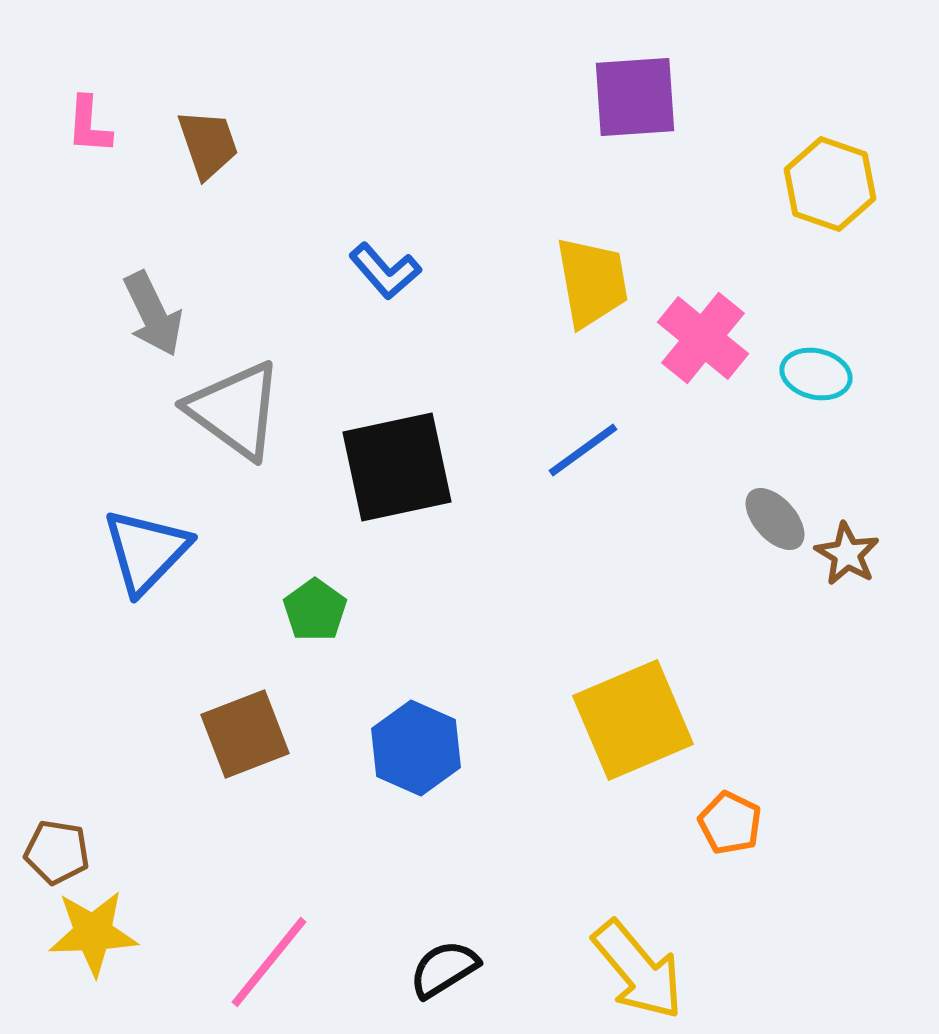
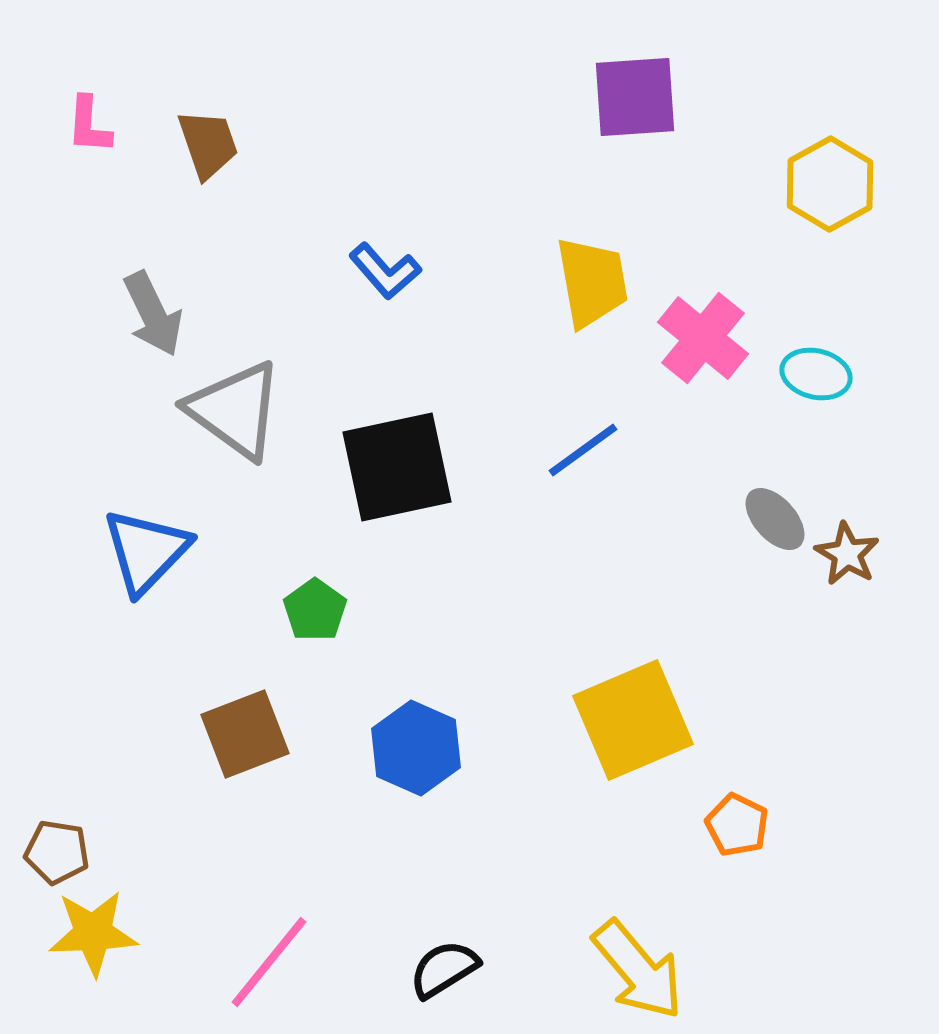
yellow hexagon: rotated 12 degrees clockwise
orange pentagon: moved 7 px right, 2 px down
